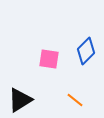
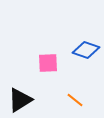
blue diamond: moved 1 px up; rotated 64 degrees clockwise
pink square: moved 1 px left, 4 px down; rotated 10 degrees counterclockwise
